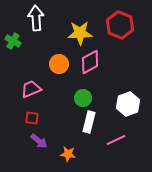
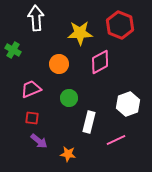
green cross: moved 9 px down
pink diamond: moved 10 px right
green circle: moved 14 px left
